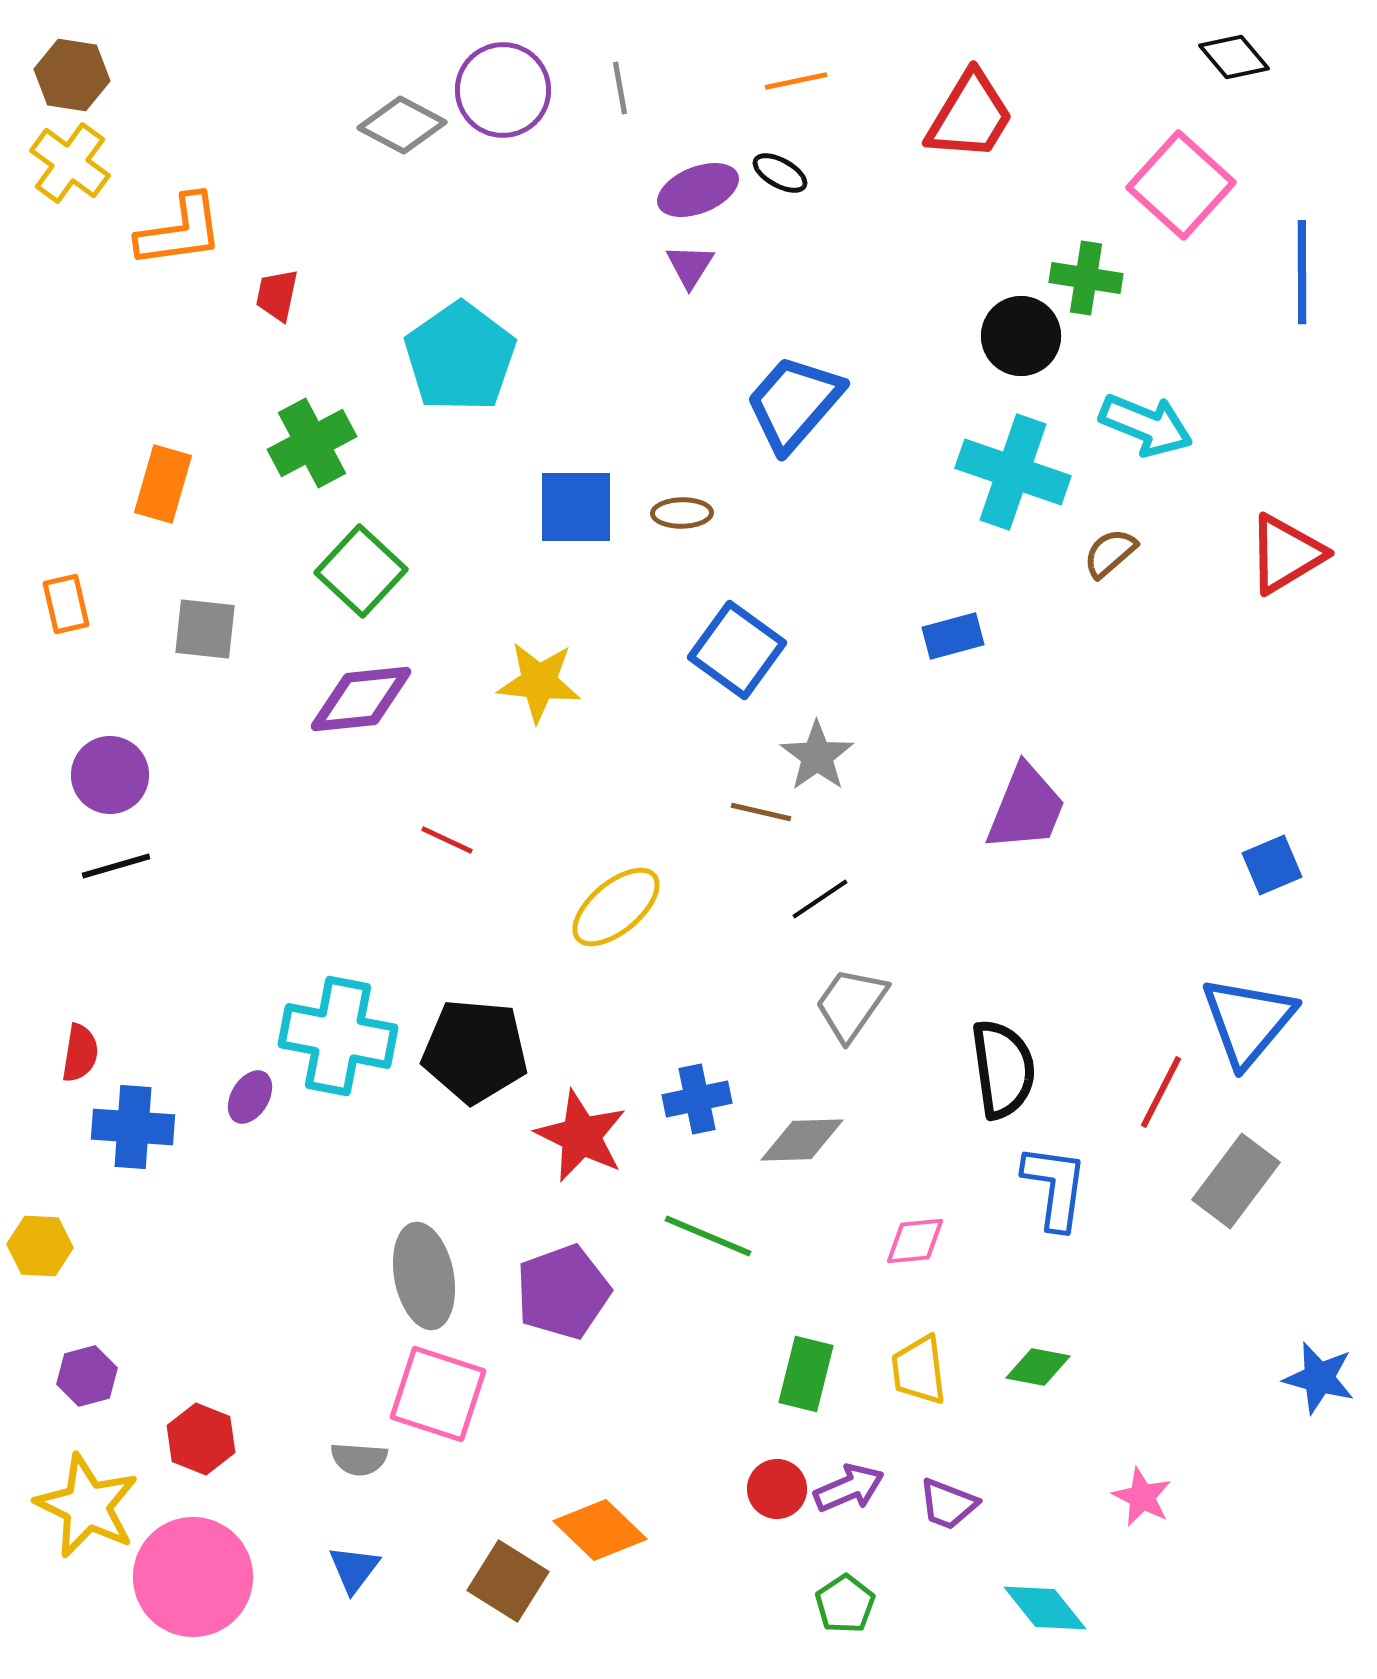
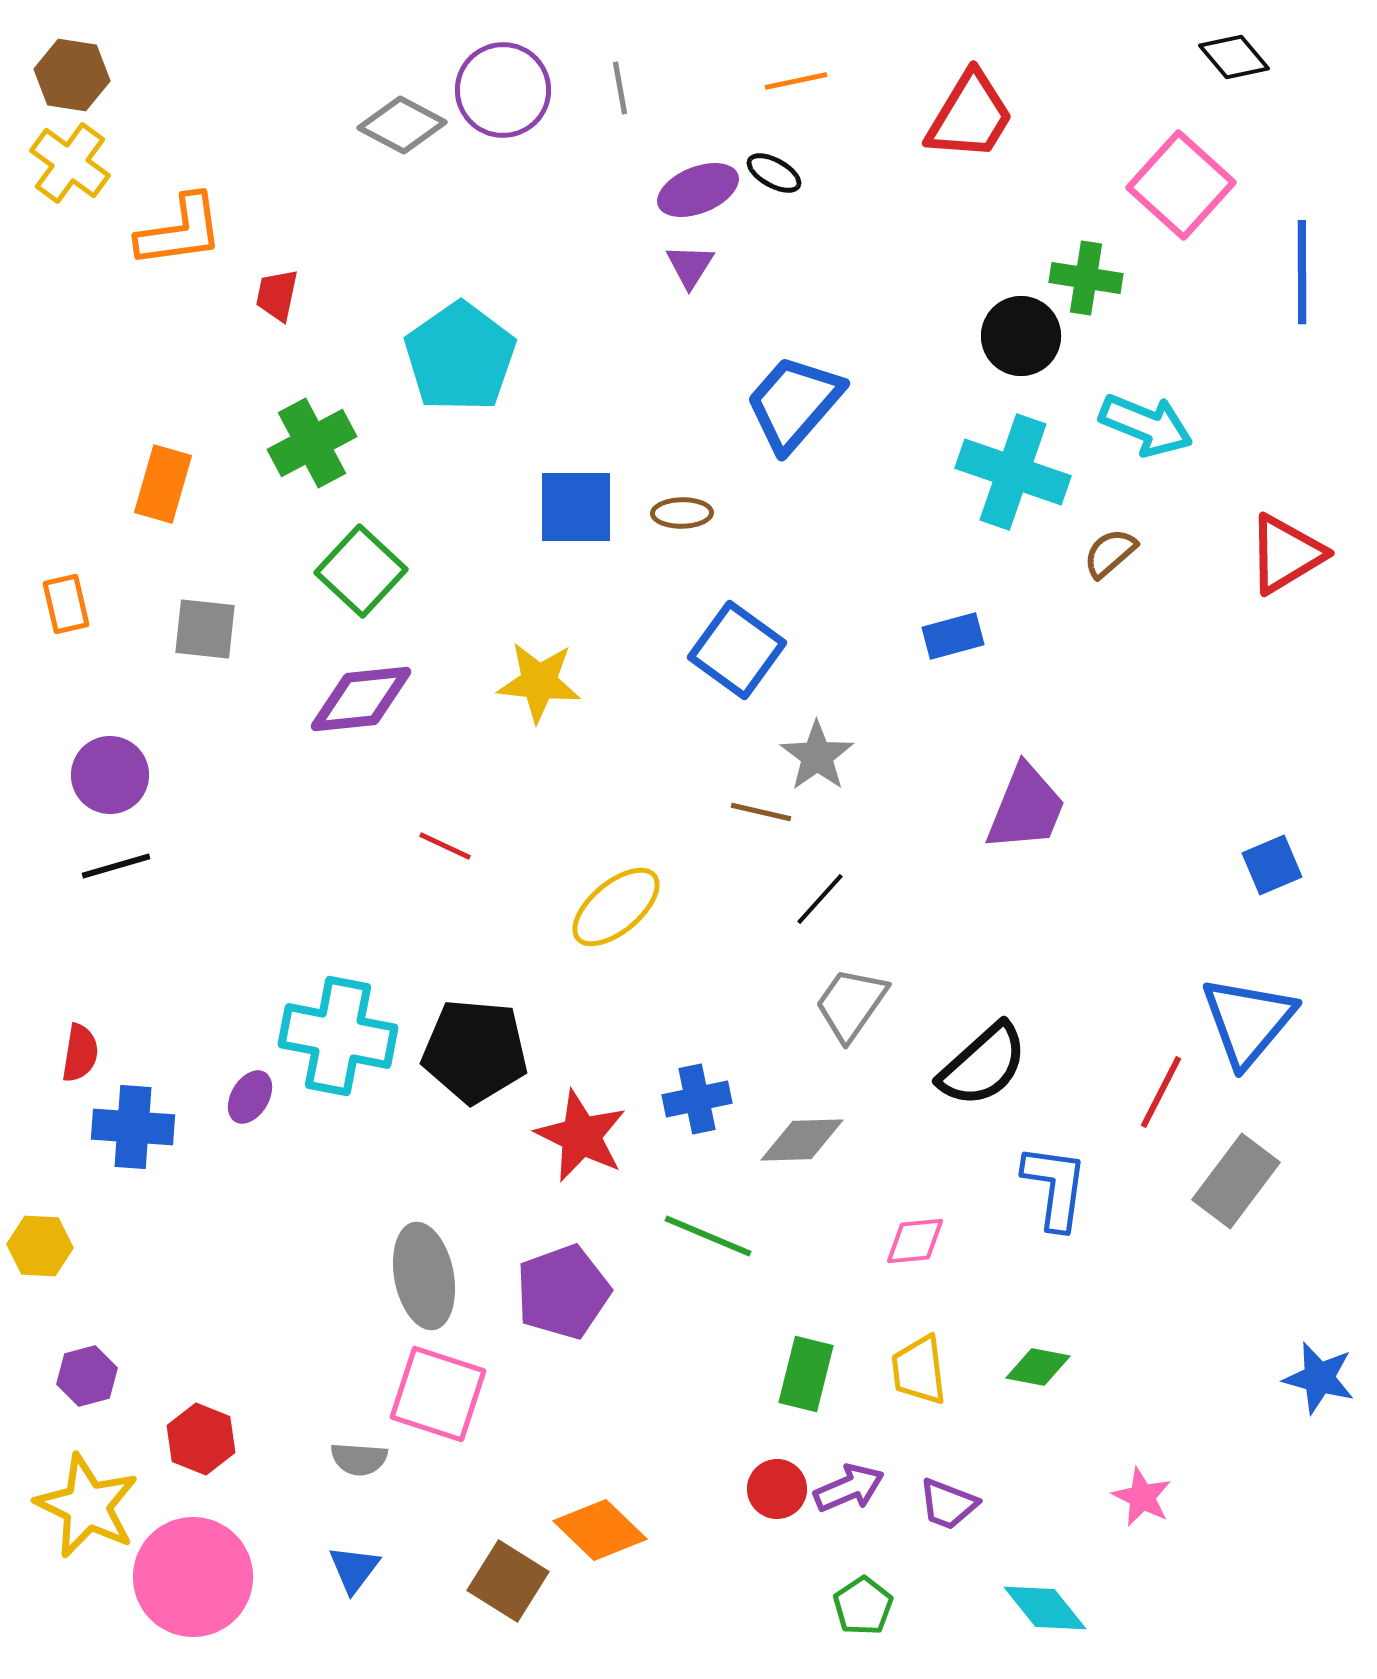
black ellipse at (780, 173): moved 6 px left
red line at (447, 840): moved 2 px left, 6 px down
black line at (820, 899): rotated 14 degrees counterclockwise
black semicircle at (1003, 1069): moved 20 px left, 4 px up; rotated 56 degrees clockwise
green pentagon at (845, 1604): moved 18 px right, 2 px down
